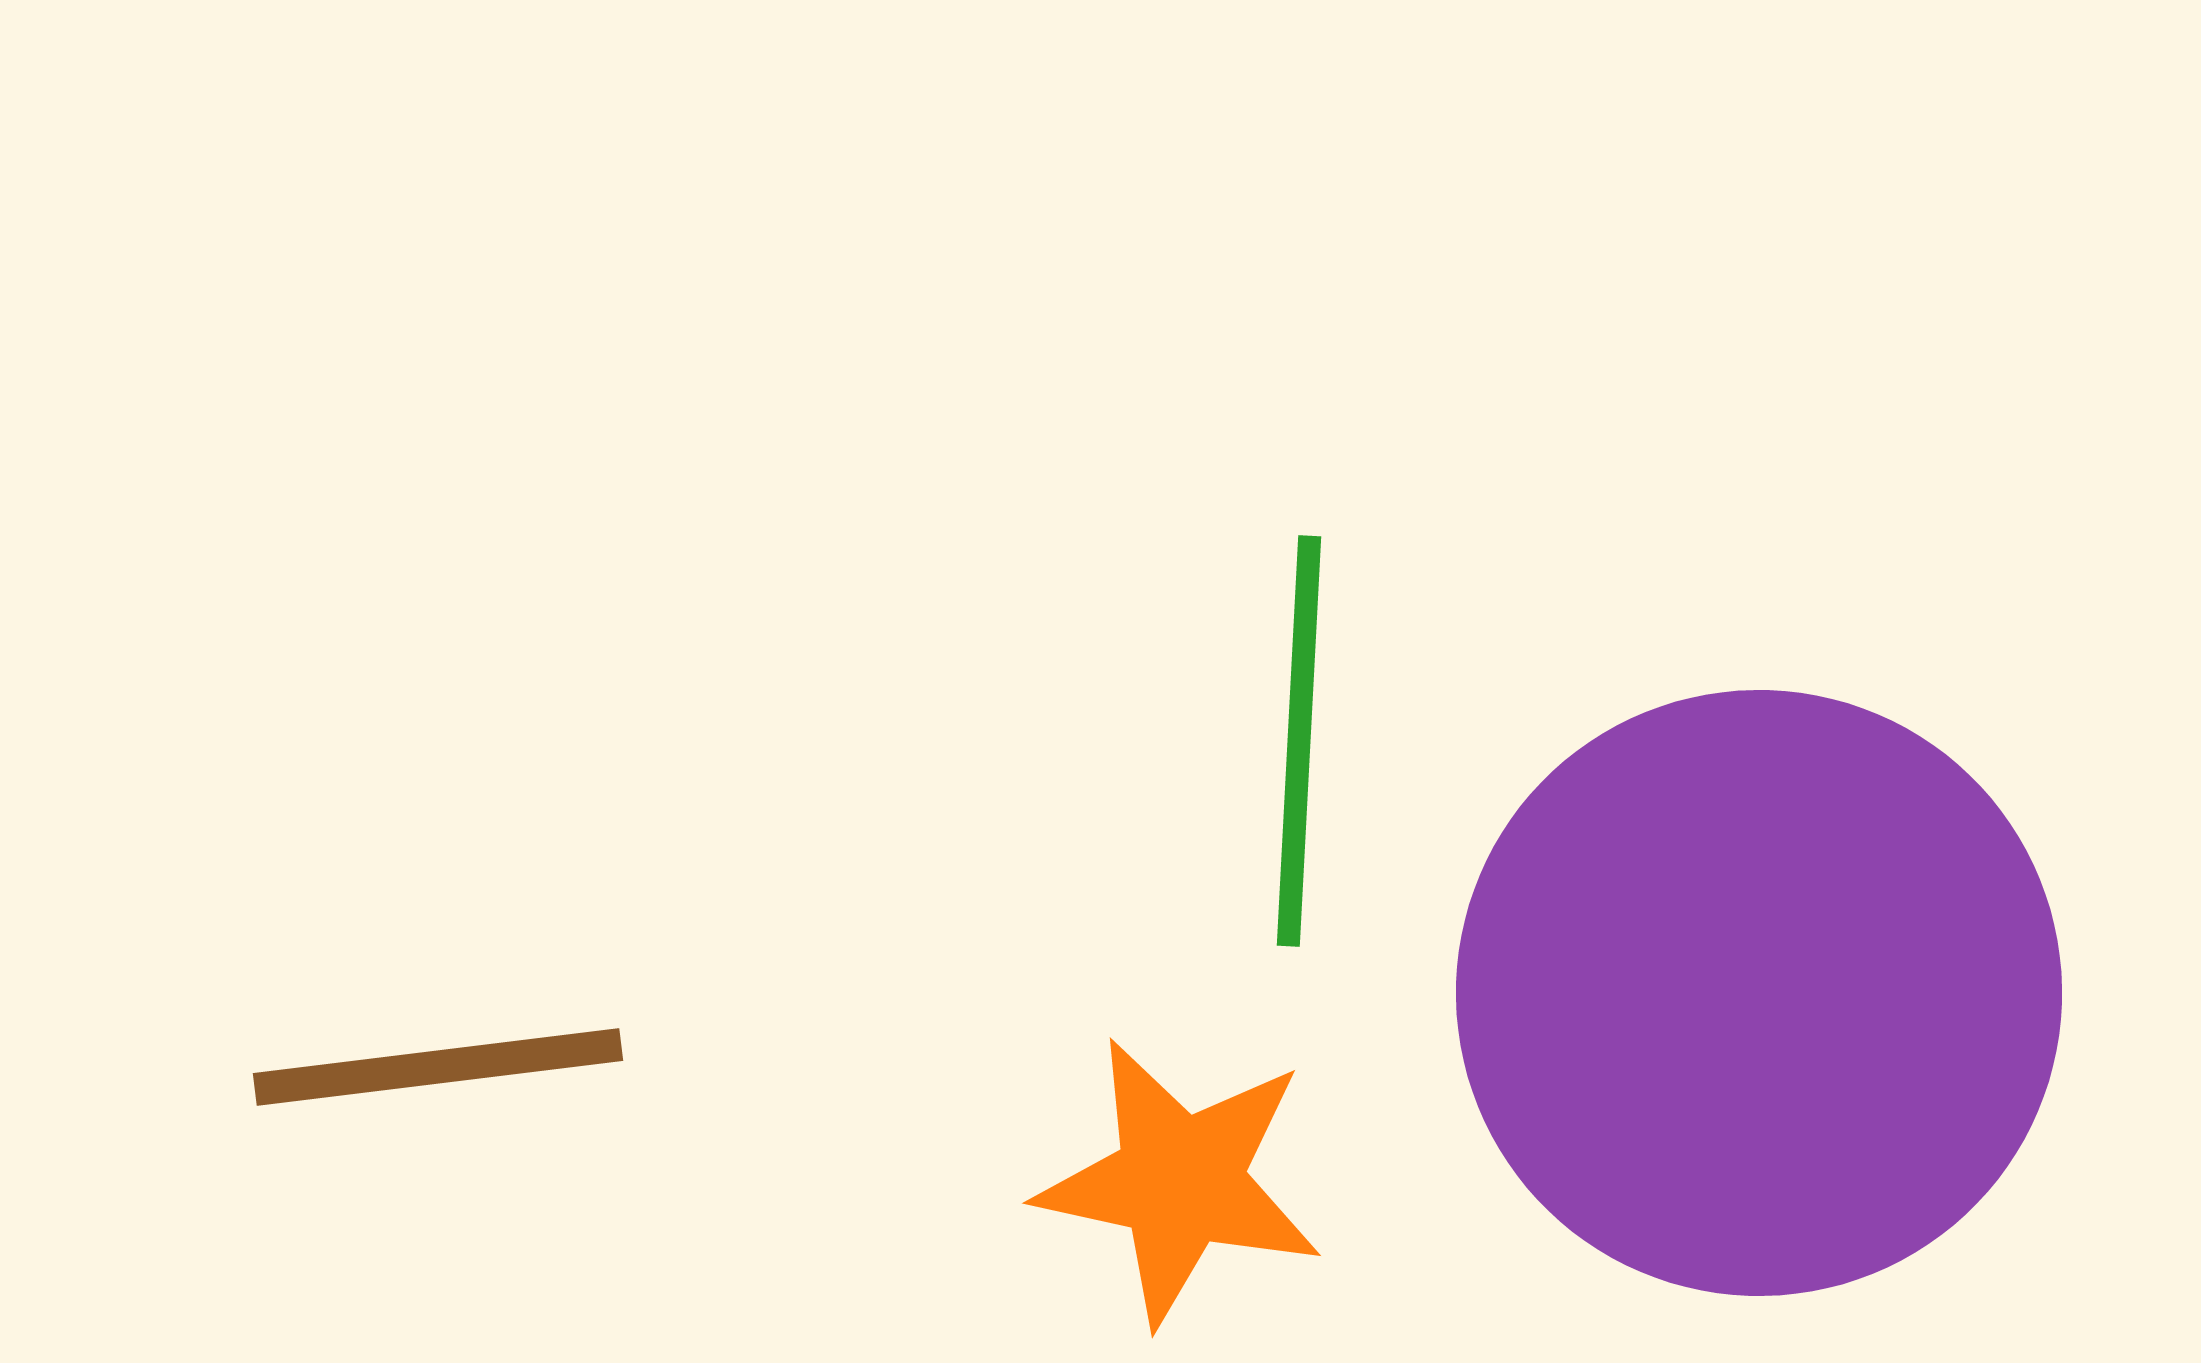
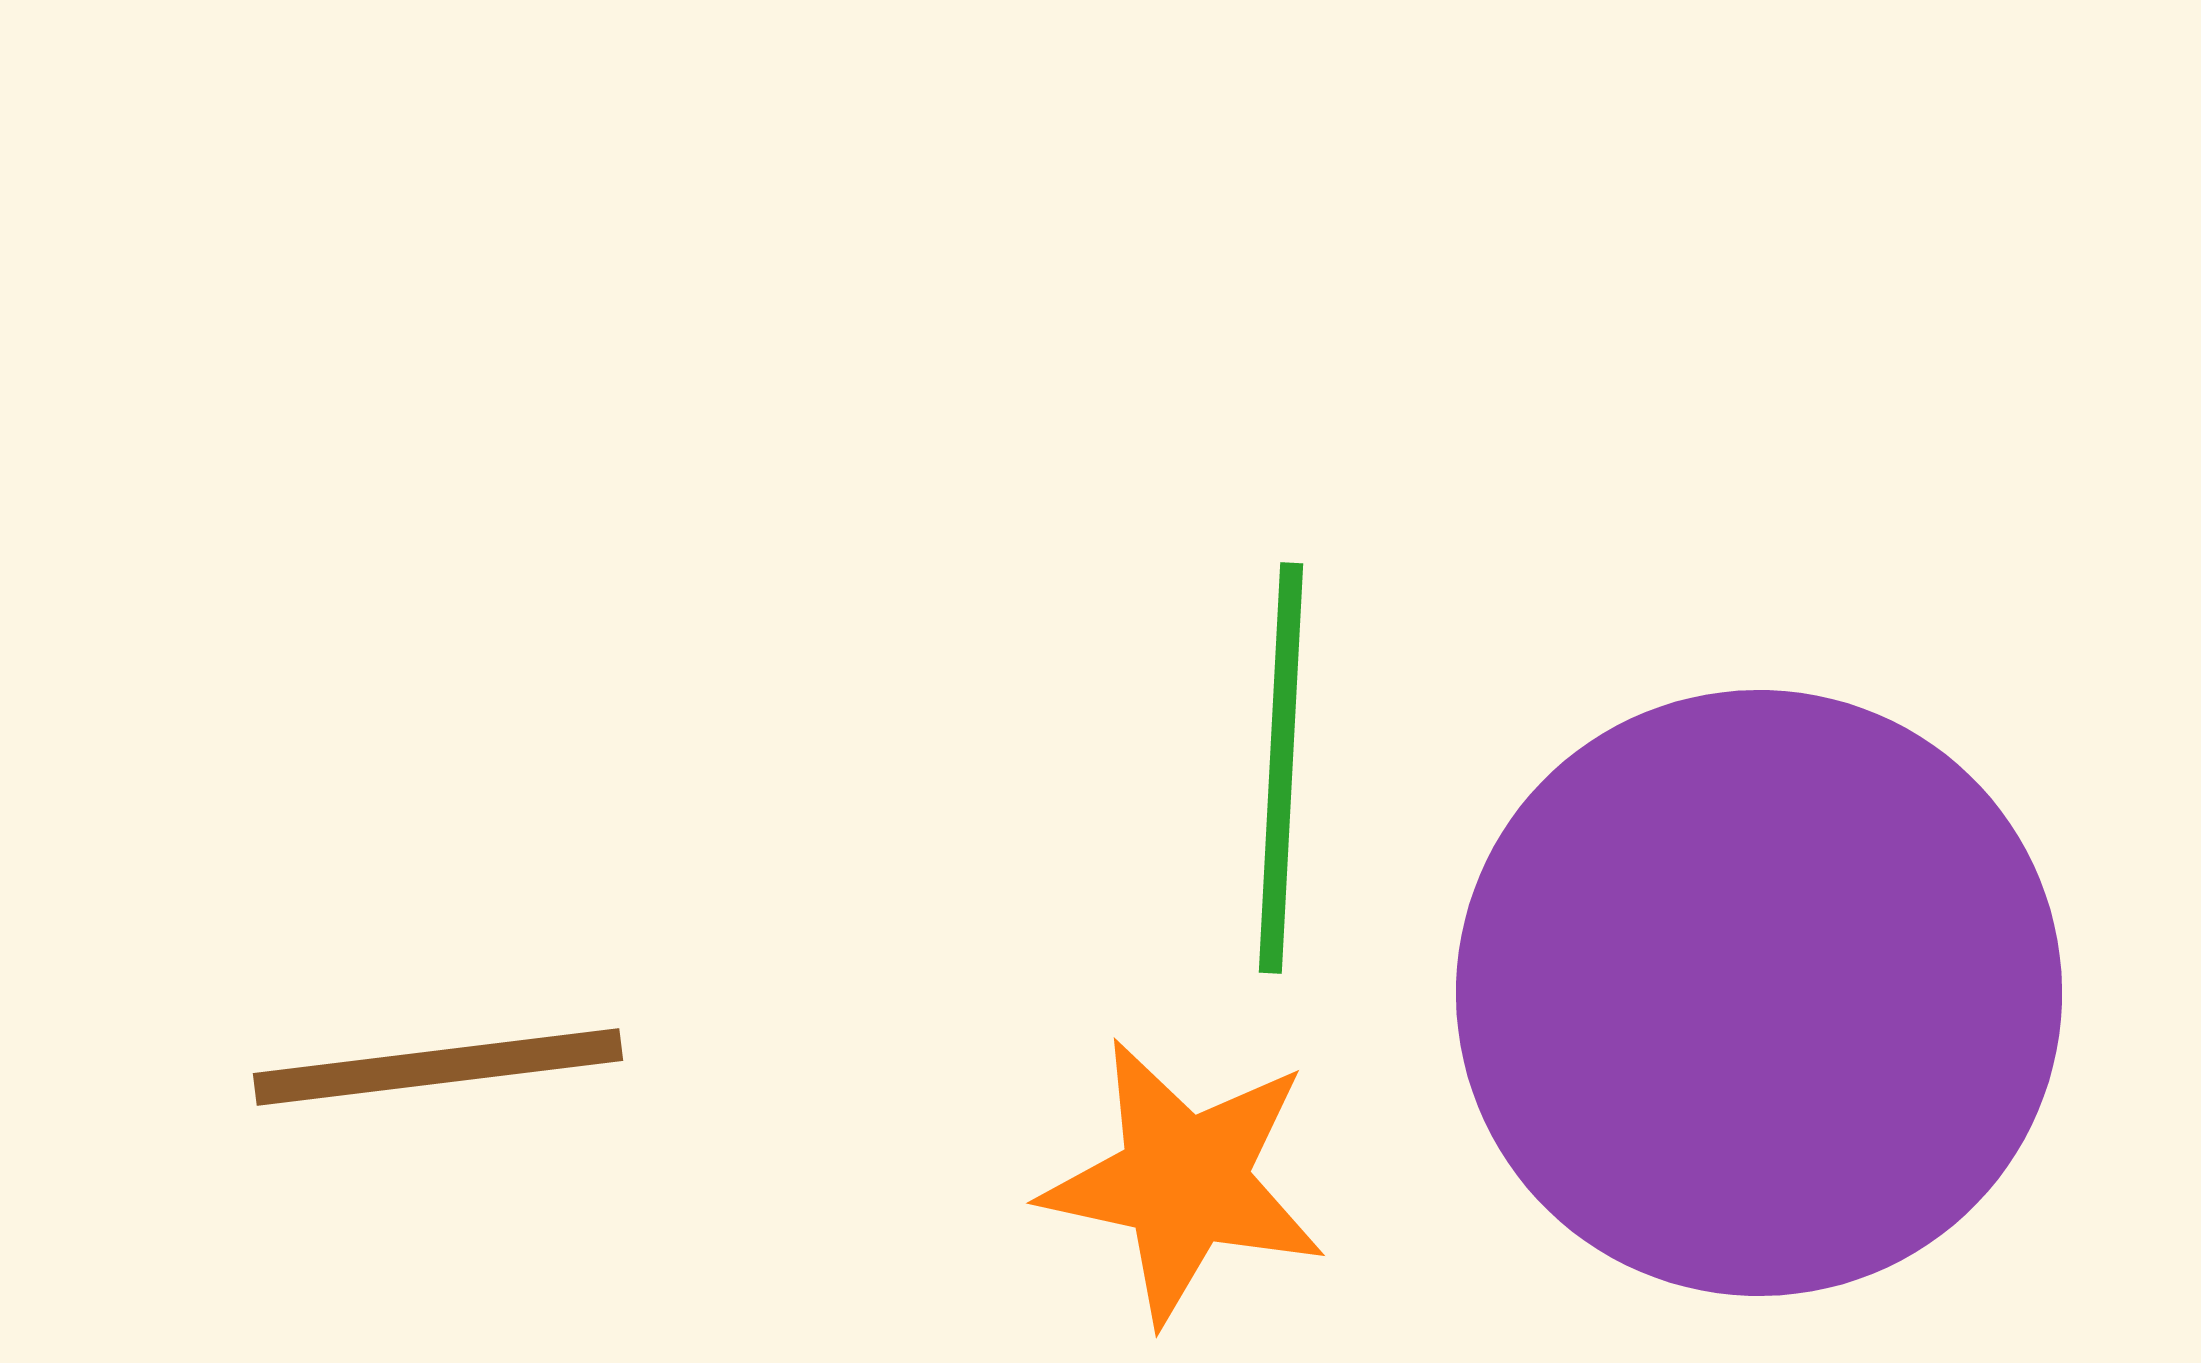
green line: moved 18 px left, 27 px down
orange star: moved 4 px right
